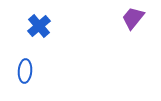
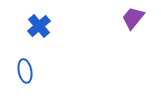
blue ellipse: rotated 15 degrees counterclockwise
